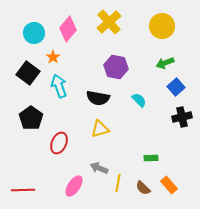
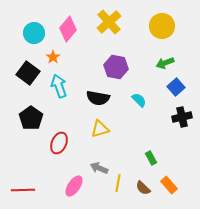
green rectangle: rotated 64 degrees clockwise
